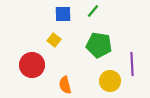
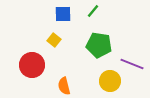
purple line: rotated 65 degrees counterclockwise
orange semicircle: moved 1 px left, 1 px down
